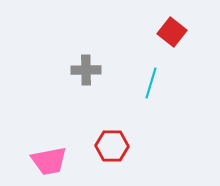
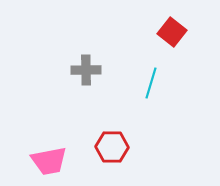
red hexagon: moved 1 px down
